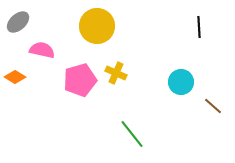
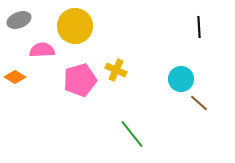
gray ellipse: moved 1 px right, 2 px up; rotated 20 degrees clockwise
yellow circle: moved 22 px left
pink semicircle: rotated 15 degrees counterclockwise
yellow cross: moved 3 px up
cyan circle: moved 3 px up
brown line: moved 14 px left, 3 px up
